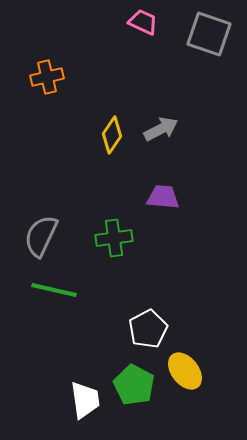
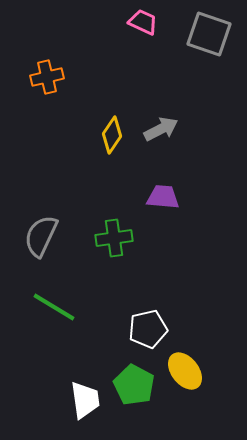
green line: moved 17 px down; rotated 18 degrees clockwise
white pentagon: rotated 15 degrees clockwise
